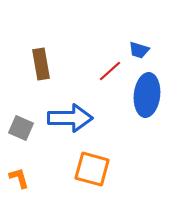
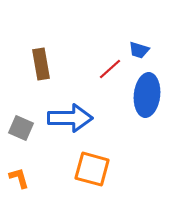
red line: moved 2 px up
